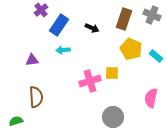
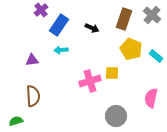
gray cross: rotated 18 degrees clockwise
cyan arrow: moved 2 px left
brown semicircle: moved 3 px left, 1 px up
gray circle: moved 3 px right, 1 px up
